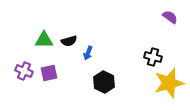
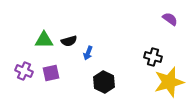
purple semicircle: moved 2 px down
purple square: moved 2 px right
yellow star: moved 1 px up
